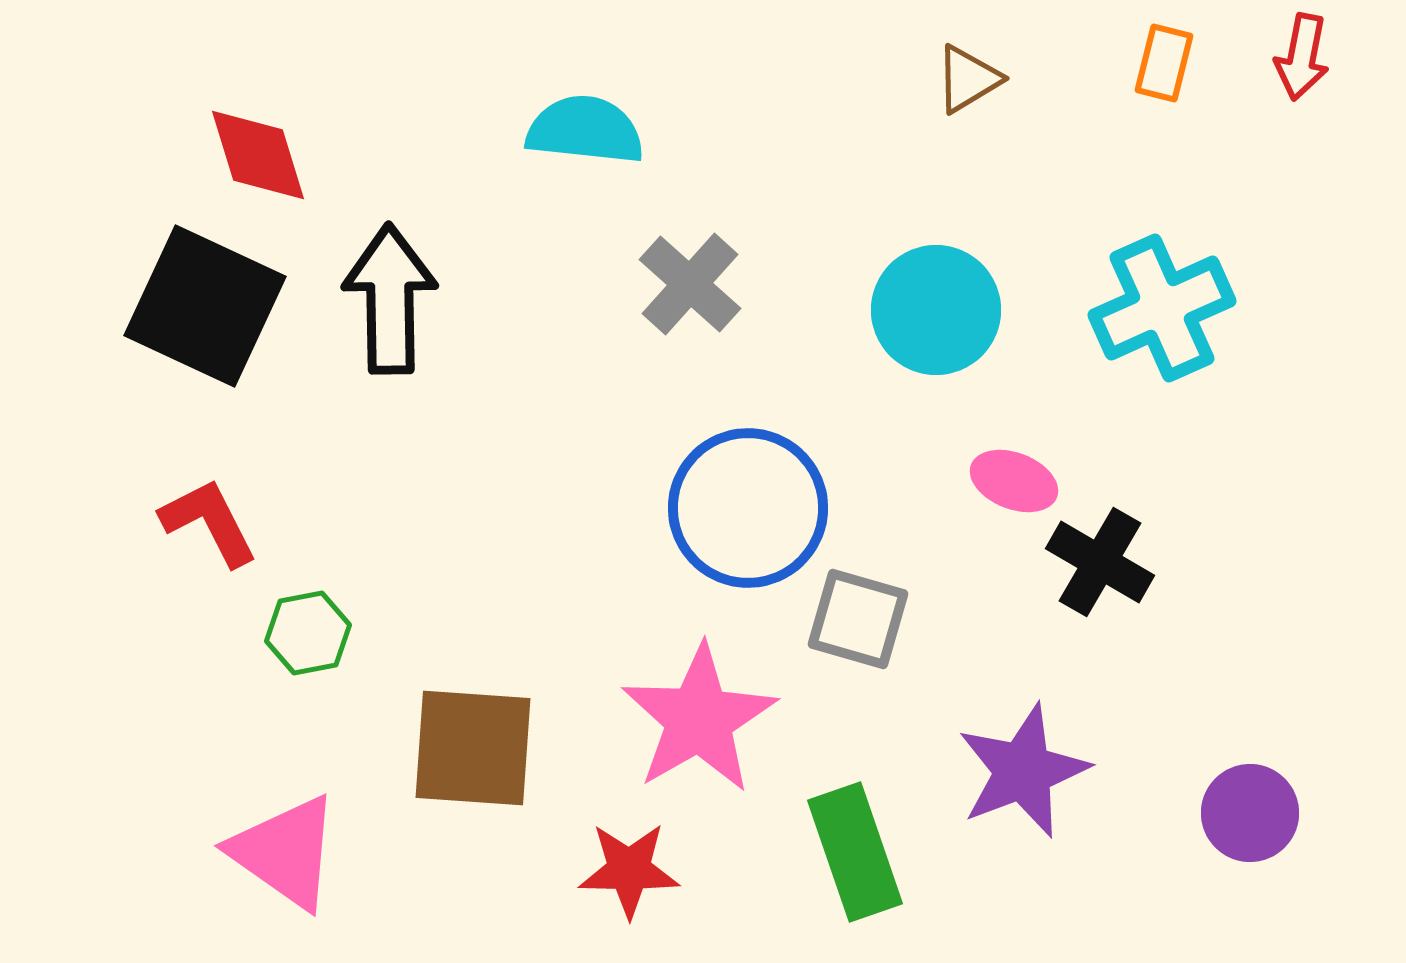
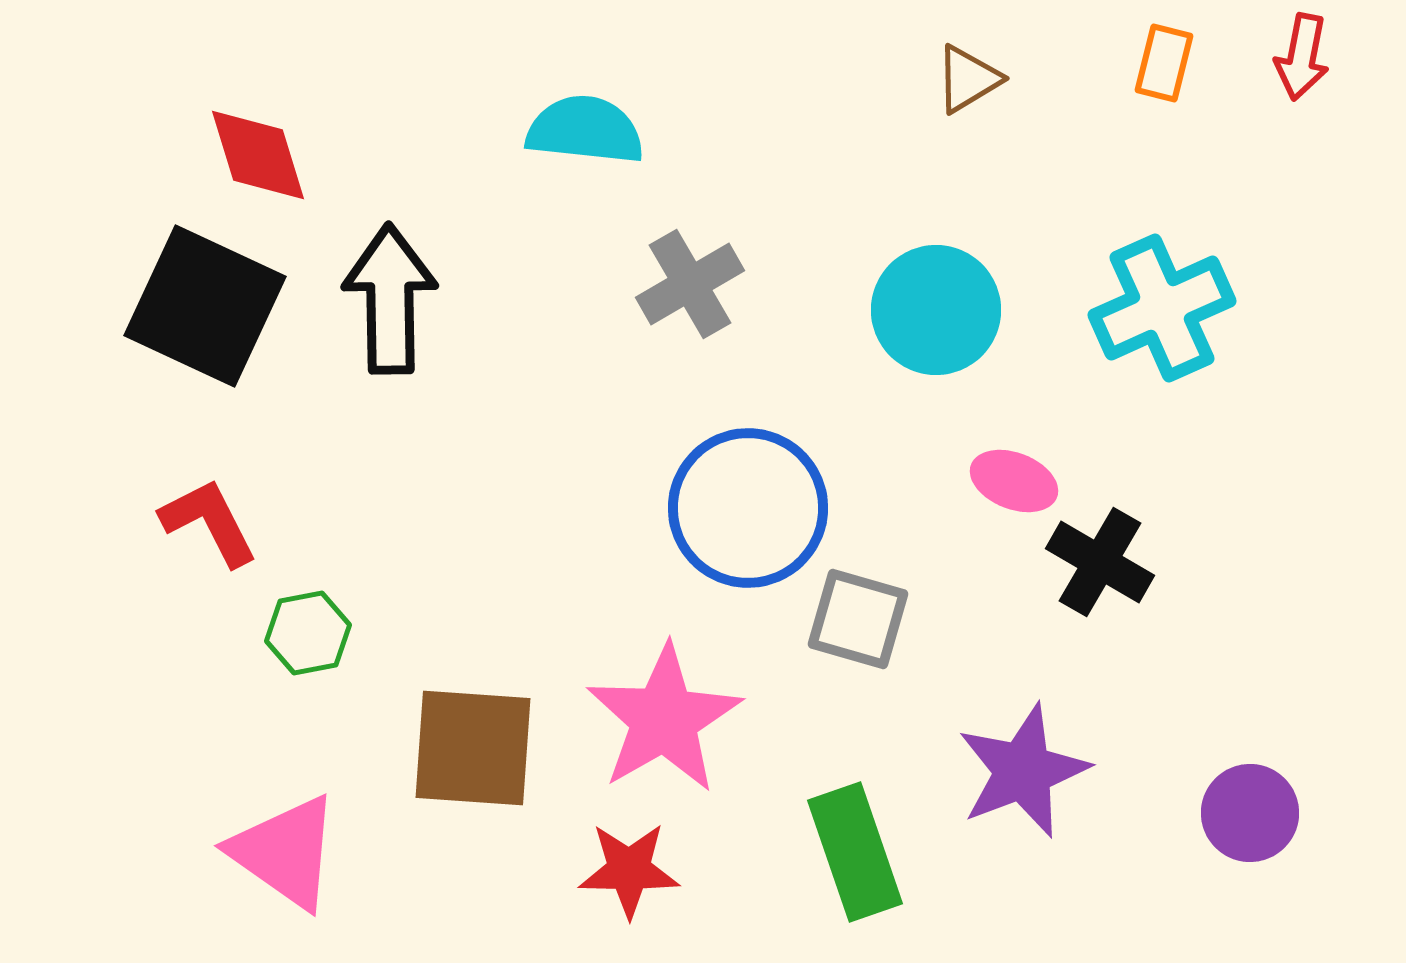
gray cross: rotated 18 degrees clockwise
pink star: moved 35 px left
